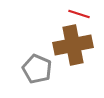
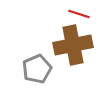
gray pentagon: rotated 24 degrees clockwise
